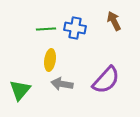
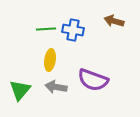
brown arrow: rotated 48 degrees counterclockwise
blue cross: moved 2 px left, 2 px down
purple semicircle: moved 13 px left; rotated 68 degrees clockwise
gray arrow: moved 6 px left, 3 px down
